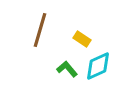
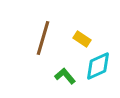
brown line: moved 3 px right, 8 px down
green L-shape: moved 2 px left, 7 px down
